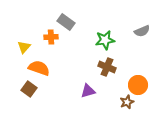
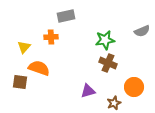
gray rectangle: moved 6 px up; rotated 48 degrees counterclockwise
brown cross: moved 1 px right, 4 px up
orange circle: moved 4 px left, 2 px down
brown square: moved 9 px left, 7 px up; rotated 28 degrees counterclockwise
brown star: moved 13 px left, 1 px down
